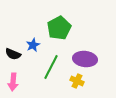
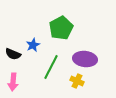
green pentagon: moved 2 px right
